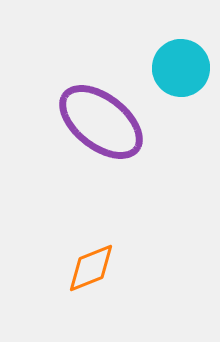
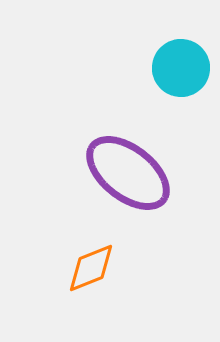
purple ellipse: moved 27 px right, 51 px down
